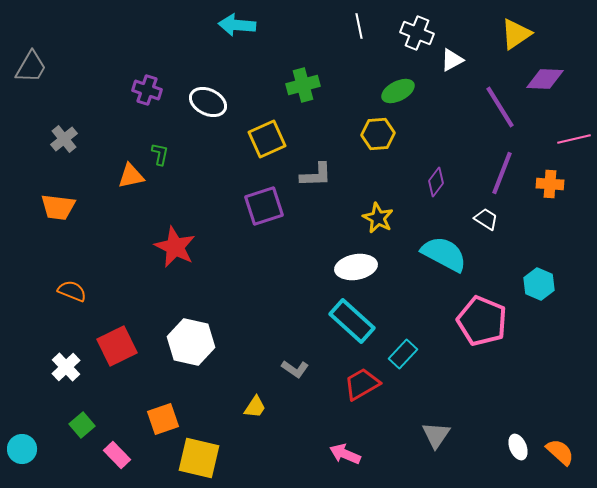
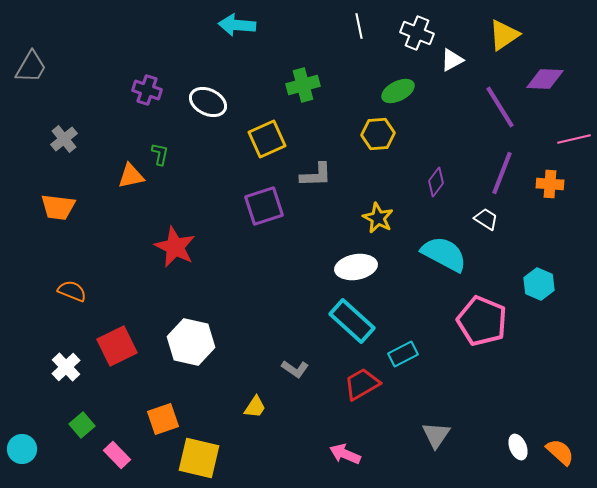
yellow triangle at (516, 34): moved 12 px left, 1 px down
cyan rectangle at (403, 354): rotated 20 degrees clockwise
